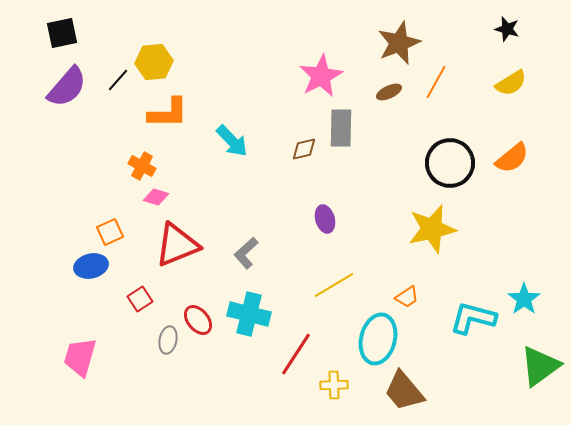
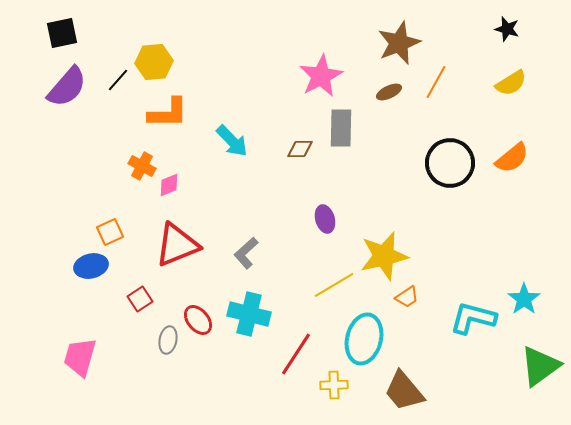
brown diamond: moved 4 px left; rotated 12 degrees clockwise
pink diamond: moved 13 px right, 12 px up; rotated 40 degrees counterclockwise
yellow star: moved 48 px left, 27 px down
cyan ellipse: moved 14 px left
